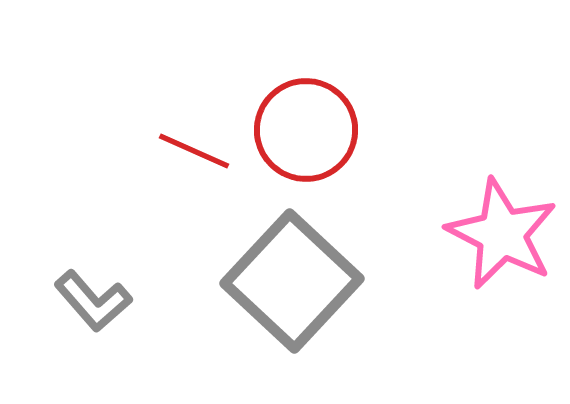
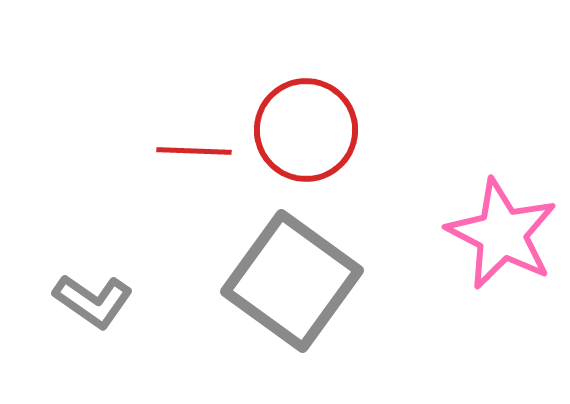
red line: rotated 22 degrees counterclockwise
gray square: rotated 7 degrees counterclockwise
gray L-shape: rotated 14 degrees counterclockwise
